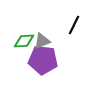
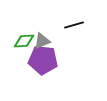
black line: rotated 48 degrees clockwise
